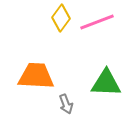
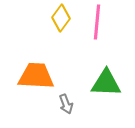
pink line: rotated 64 degrees counterclockwise
